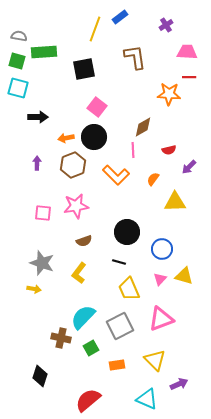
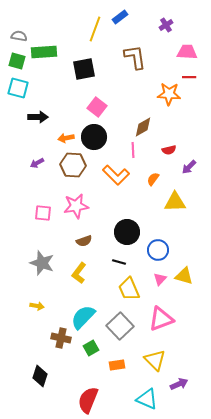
purple arrow at (37, 163): rotated 120 degrees counterclockwise
brown hexagon at (73, 165): rotated 25 degrees clockwise
blue circle at (162, 249): moved 4 px left, 1 px down
yellow arrow at (34, 289): moved 3 px right, 17 px down
gray square at (120, 326): rotated 16 degrees counterclockwise
red semicircle at (88, 400): rotated 28 degrees counterclockwise
